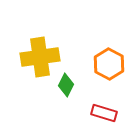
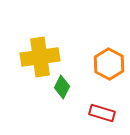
green diamond: moved 4 px left, 2 px down
red rectangle: moved 2 px left
